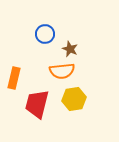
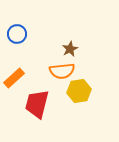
blue circle: moved 28 px left
brown star: rotated 21 degrees clockwise
orange rectangle: rotated 35 degrees clockwise
yellow hexagon: moved 5 px right, 8 px up
